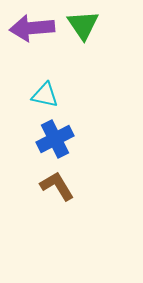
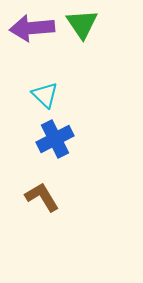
green triangle: moved 1 px left, 1 px up
cyan triangle: rotated 32 degrees clockwise
brown L-shape: moved 15 px left, 11 px down
